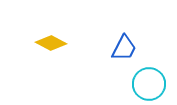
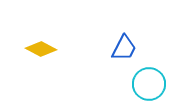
yellow diamond: moved 10 px left, 6 px down
